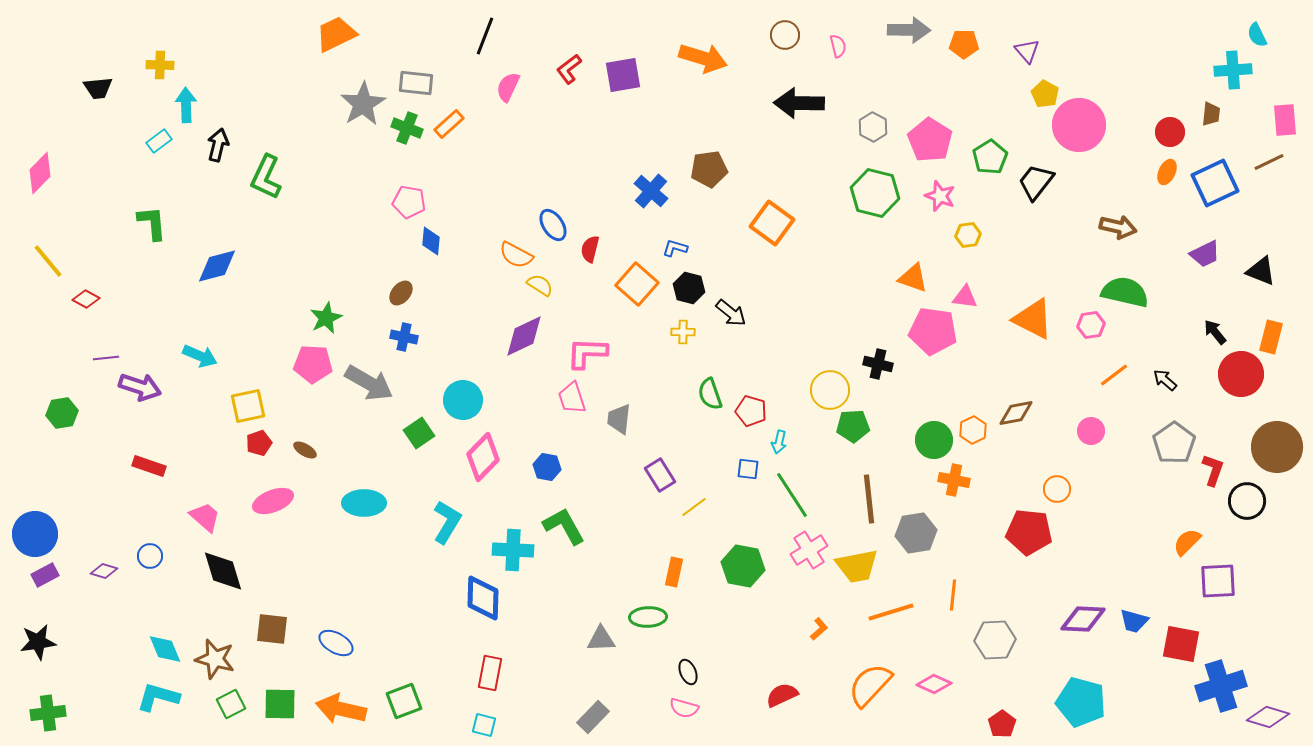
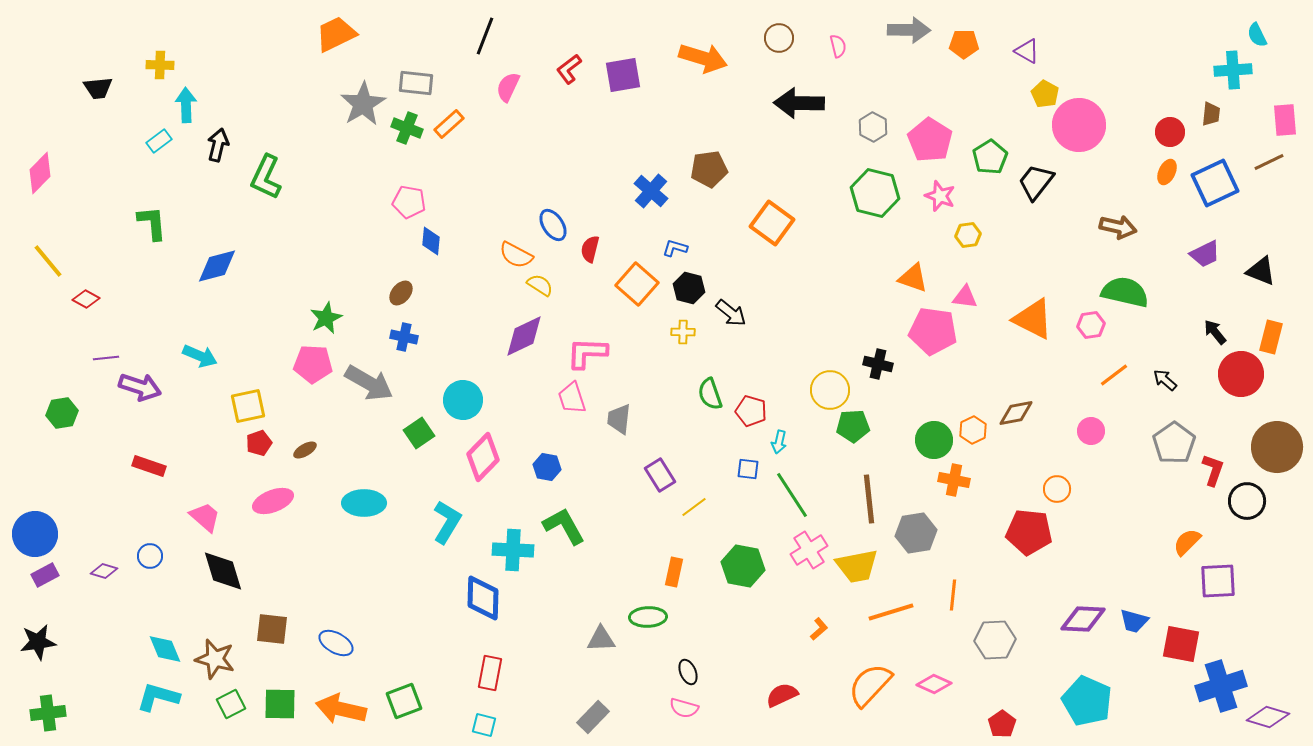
brown circle at (785, 35): moved 6 px left, 3 px down
purple triangle at (1027, 51): rotated 20 degrees counterclockwise
brown ellipse at (305, 450): rotated 60 degrees counterclockwise
cyan pentagon at (1081, 702): moved 6 px right, 1 px up; rotated 9 degrees clockwise
